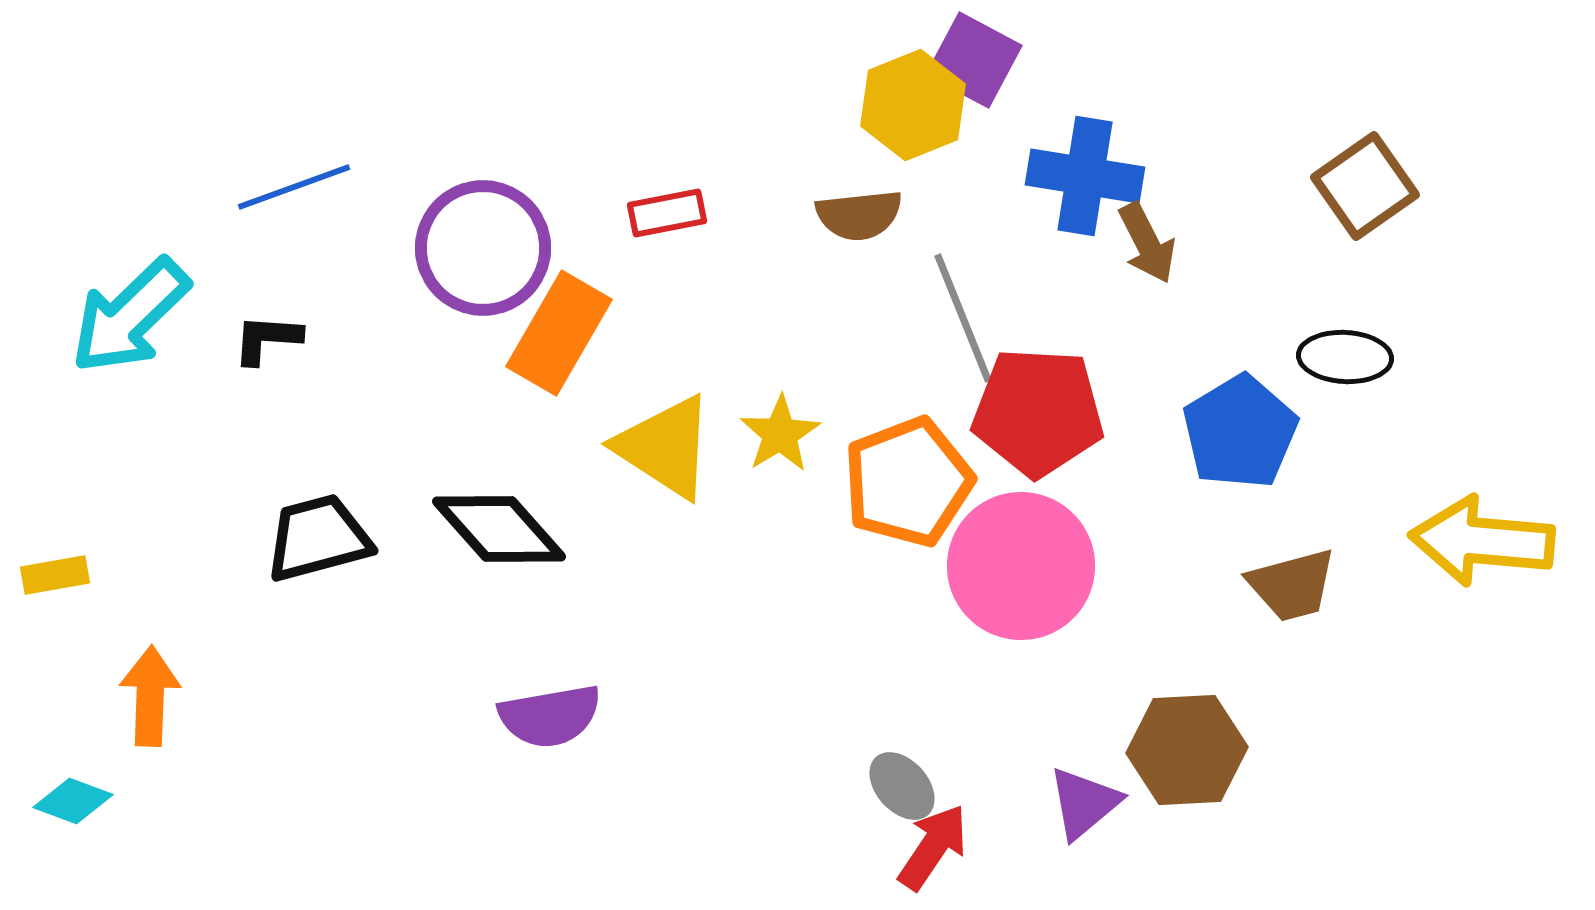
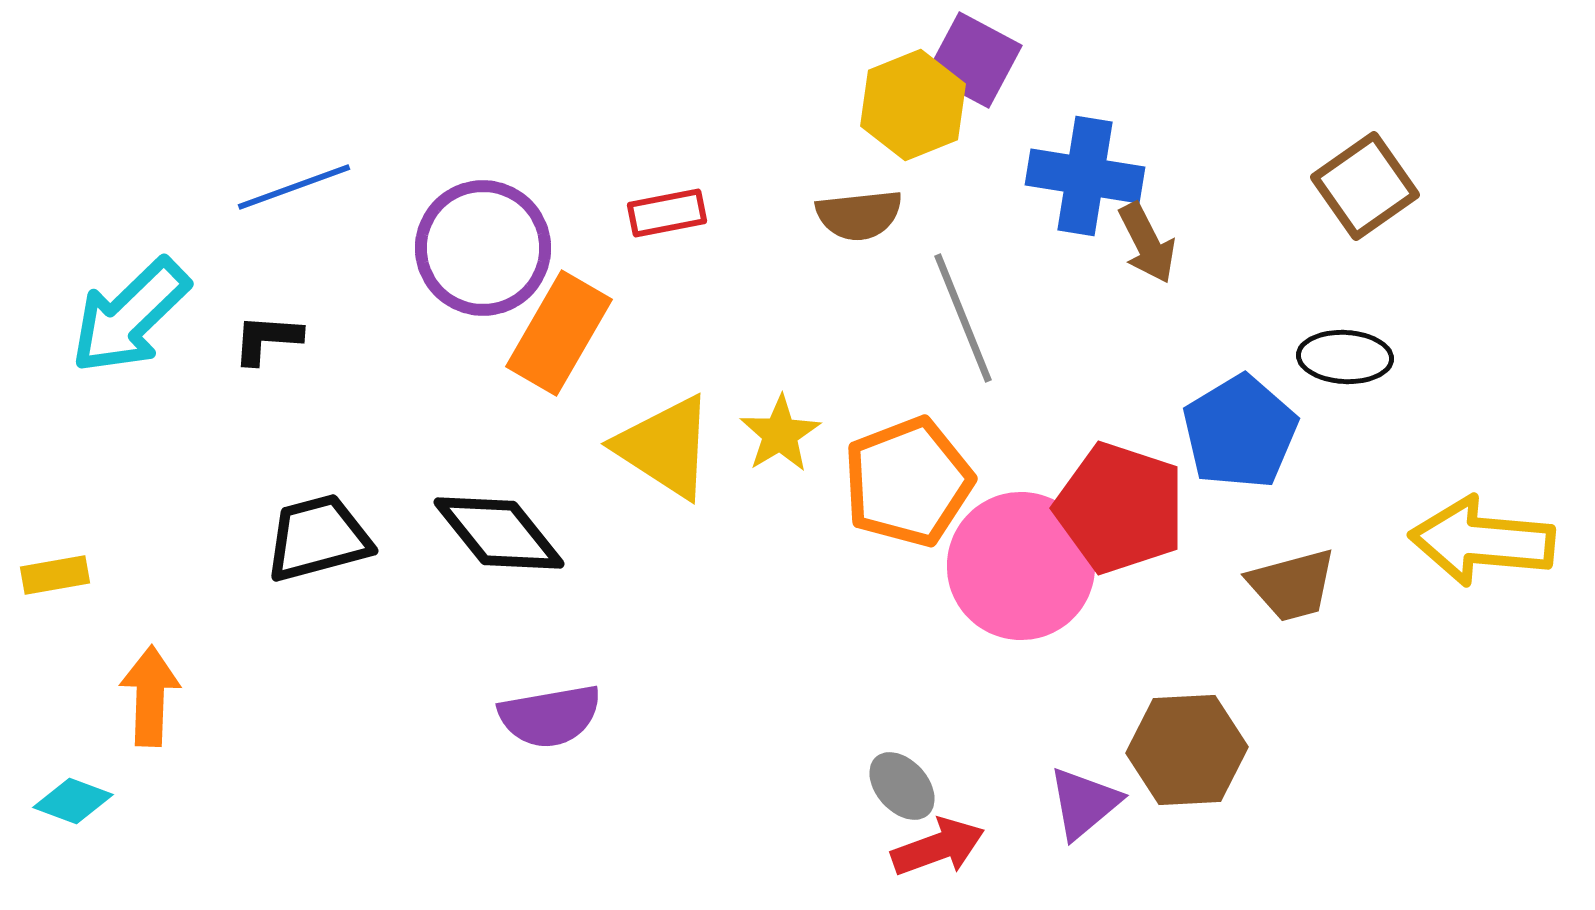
red pentagon: moved 82 px right, 96 px down; rotated 15 degrees clockwise
black diamond: moved 4 px down; rotated 3 degrees clockwise
red arrow: moved 5 px right; rotated 36 degrees clockwise
